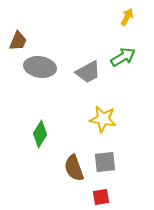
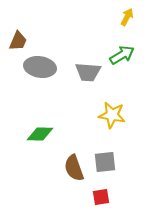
green arrow: moved 1 px left, 2 px up
gray trapezoid: rotated 32 degrees clockwise
yellow star: moved 9 px right, 4 px up
green diamond: rotated 60 degrees clockwise
